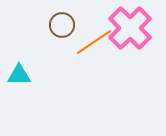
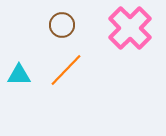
orange line: moved 28 px left, 28 px down; rotated 12 degrees counterclockwise
